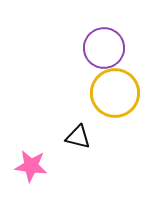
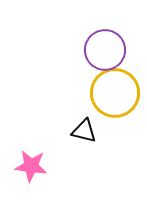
purple circle: moved 1 px right, 2 px down
black triangle: moved 6 px right, 6 px up
